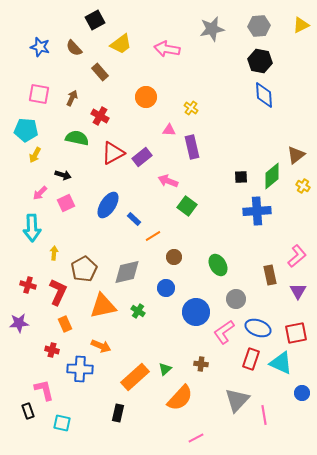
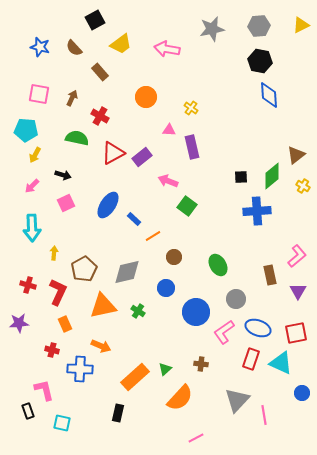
blue diamond at (264, 95): moved 5 px right
pink arrow at (40, 193): moved 8 px left, 7 px up
